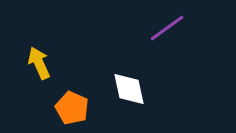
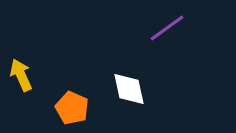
yellow arrow: moved 18 px left, 12 px down
